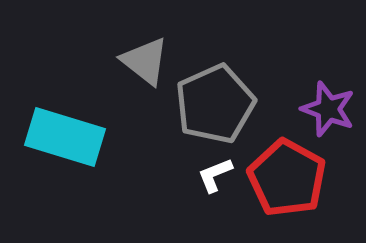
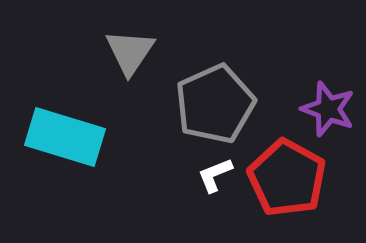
gray triangle: moved 15 px left, 9 px up; rotated 26 degrees clockwise
